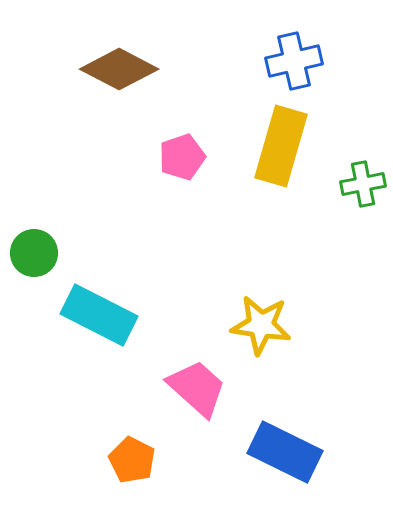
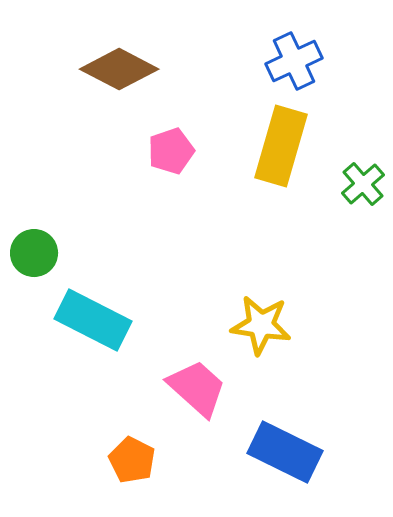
blue cross: rotated 12 degrees counterclockwise
pink pentagon: moved 11 px left, 6 px up
green cross: rotated 30 degrees counterclockwise
cyan rectangle: moved 6 px left, 5 px down
